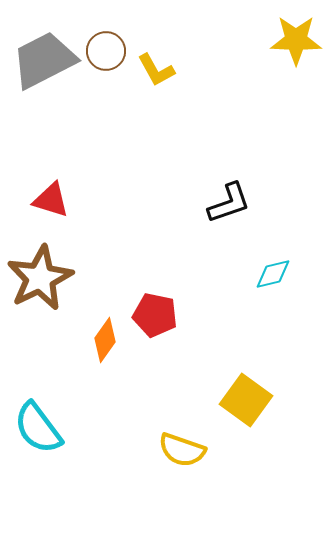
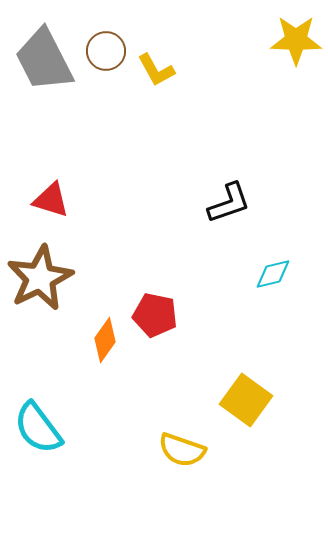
gray trapezoid: rotated 90 degrees counterclockwise
